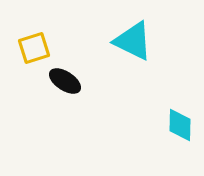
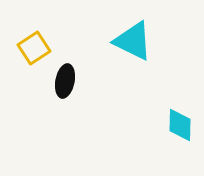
yellow square: rotated 16 degrees counterclockwise
black ellipse: rotated 68 degrees clockwise
